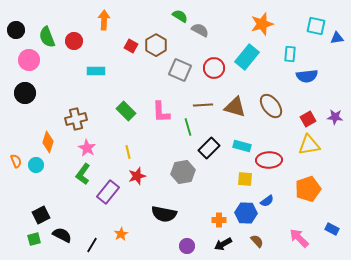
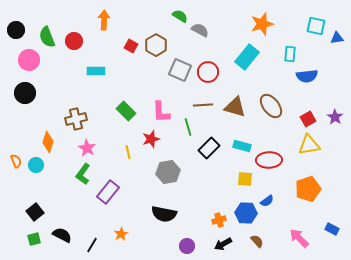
red circle at (214, 68): moved 6 px left, 4 px down
purple star at (335, 117): rotated 28 degrees clockwise
gray hexagon at (183, 172): moved 15 px left
red star at (137, 176): moved 14 px right, 37 px up
black square at (41, 215): moved 6 px left, 3 px up; rotated 12 degrees counterclockwise
orange cross at (219, 220): rotated 16 degrees counterclockwise
